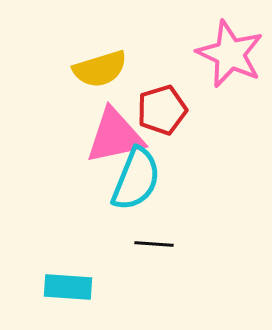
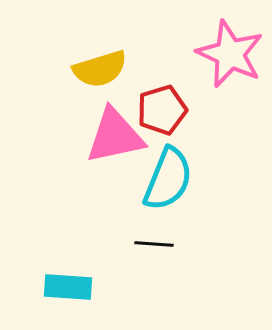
cyan semicircle: moved 32 px right
